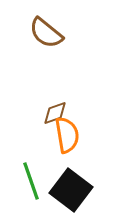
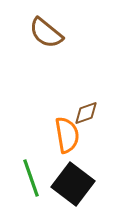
brown diamond: moved 31 px right
green line: moved 3 px up
black square: moved 2 px right, 6 px up
